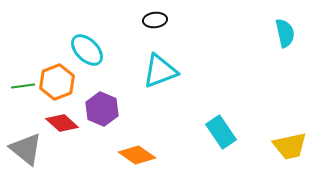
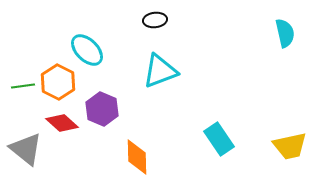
orange hexagon: moved 1 px right; rotated 12 degrees counterclockwise
cyan rectangle: moved 2 px left, 7 px down
orange diamond: moved 2 px down; rotated 54 degrees clockwise
